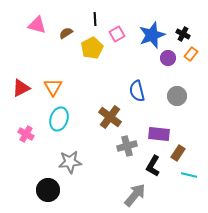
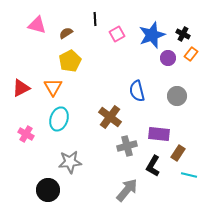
yellow pentagon: moved 22 px left, 13 px down
gray arrow: moved 8 px left, 5 px up
